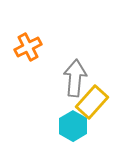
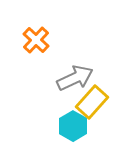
orange cross: moved 8 px right, 7 px up; rotated 20 degrees counterclockwise
gray arrow: rotated 60 degrees clockwise
